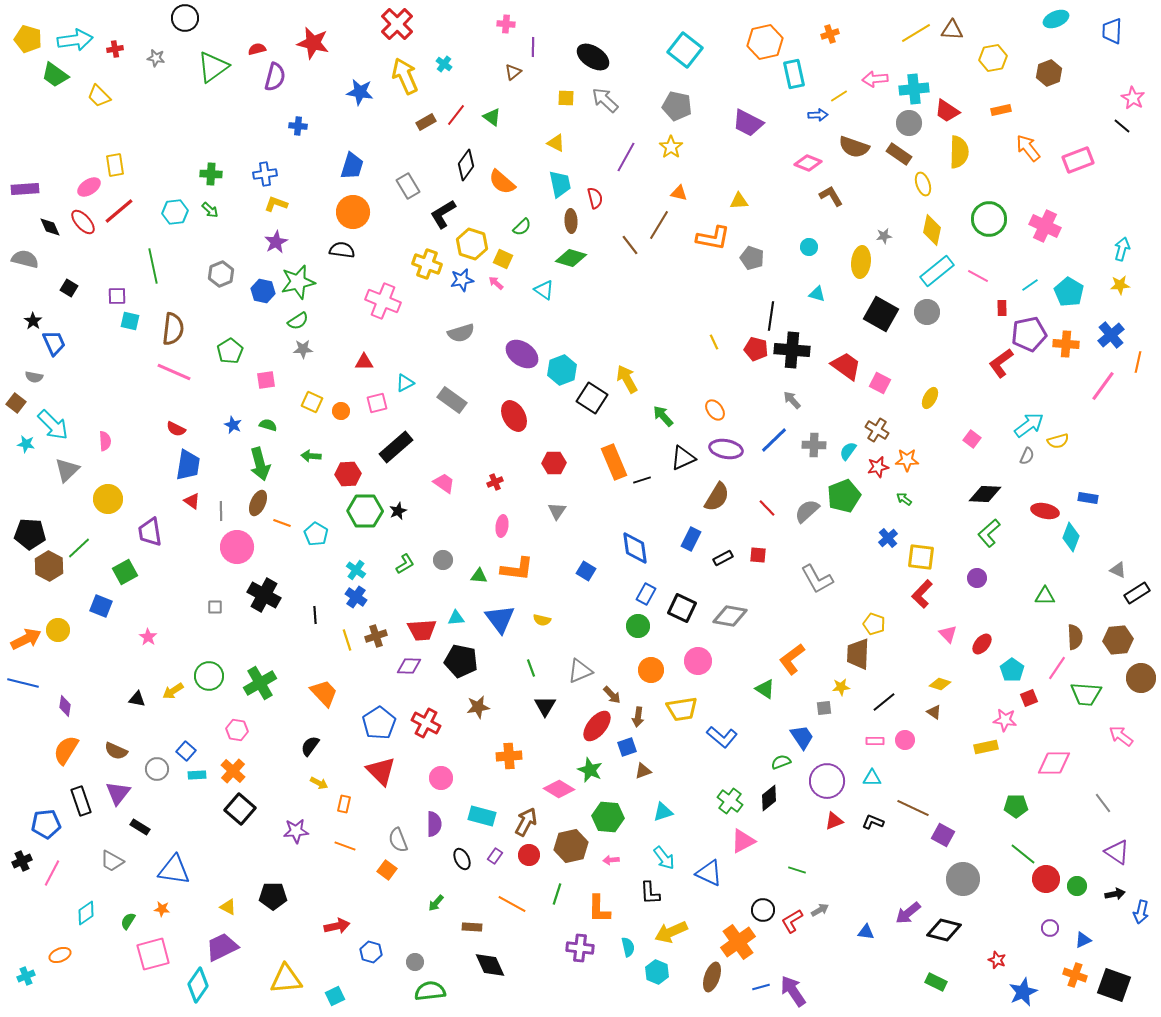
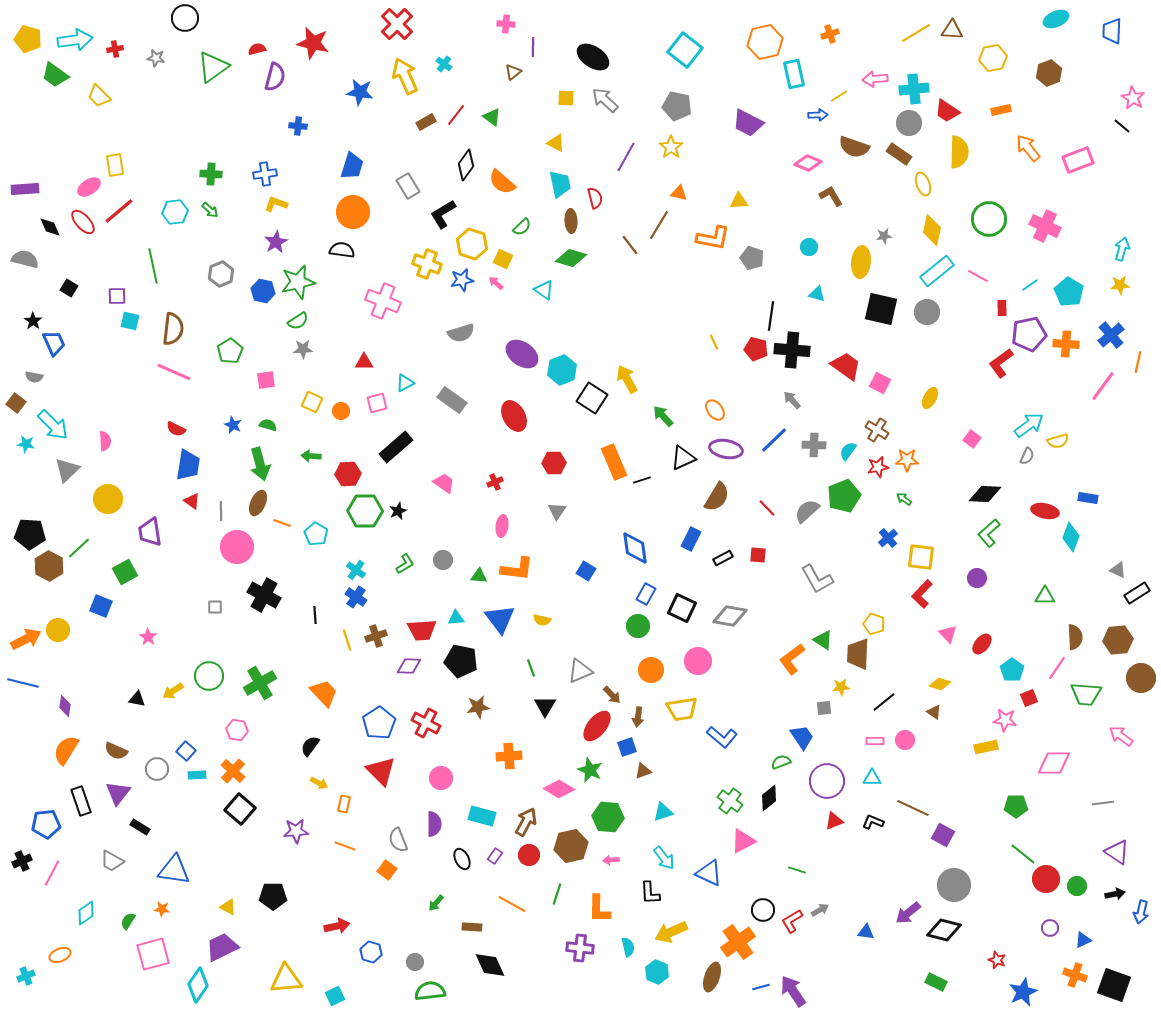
black square at (881, 314): moved 5 px up; rotated 16 degrees counterclockwise
green triangle at (765, 689): moved 58 px right, 49 px up
gray line at (1103, 803): rotated 60 degrees counterclockwise
gray circle at (963, 879): moved 9 px left, 6 px down
